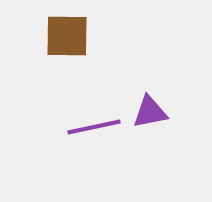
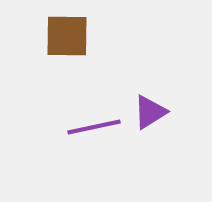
purple triangle: rotated 21 degrees counterclockwise
